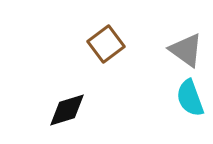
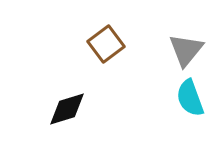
gray triangle: rotated 33 degrees clockwise
black diamond: moved 1 px up
